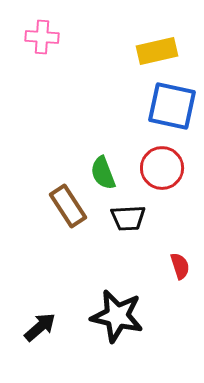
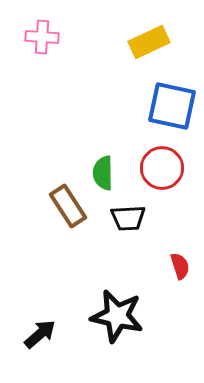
yellow rectangle: moved 8 px left, 9 px up; rotated 12 degrees counterclockwise
green semicircle: rotated 20 degrees clockwise
black arrow: moved 7 px down
